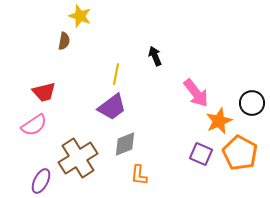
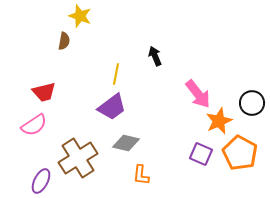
pink arrow: moved 2 px right, 1 px down
gray diamond: moved 1 px right, 1 px up; rotated 36 degrees clockwise
orange L-shape: moved 2 px right
